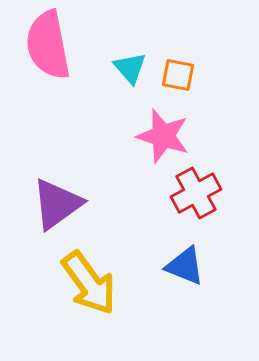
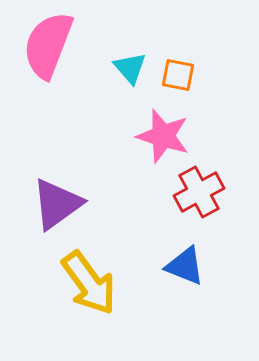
pink semicircle: rotated 32 degrees clockwise
red cross: moved 3 px right, 1 px up
